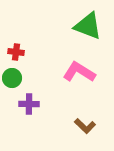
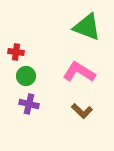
green triangle: moved 1 px left, 1 px down
green circle: moved 14 px right, 2 px up
purple cross: rotated 12 degrees clockwise
brown L-shape: moved 3 px left, 15 px up
